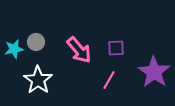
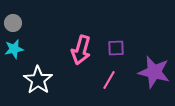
gray circle: moved 23 px left, 19 px up
pink arrow: moved 2 px right; rotated 56 degrees clockwise
purple star: rotated 20 degrees counterclockwise
